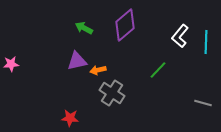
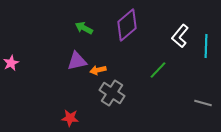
purple diamond: moved 2 px right
cyan line: moved 4 px down
pink star: moved 1 px up; rotated 21 degrees counterclockwise
